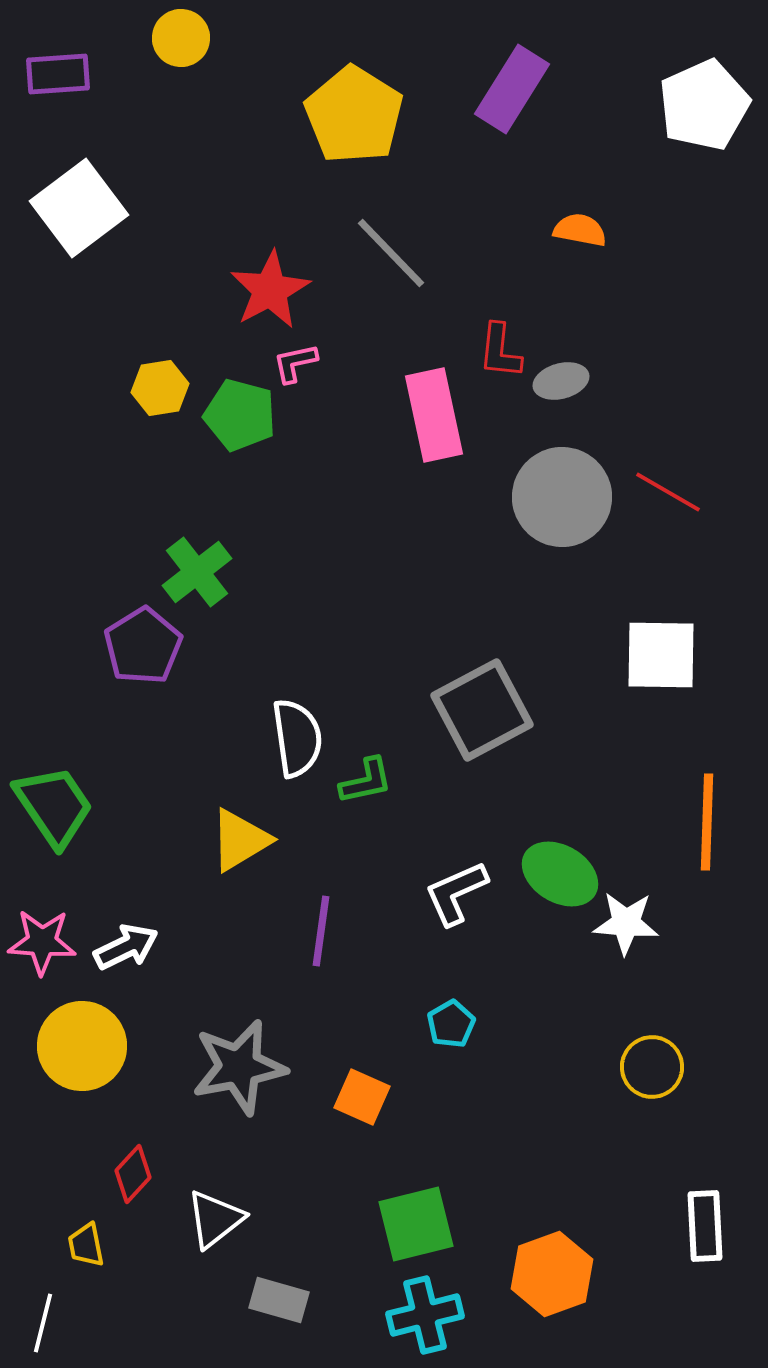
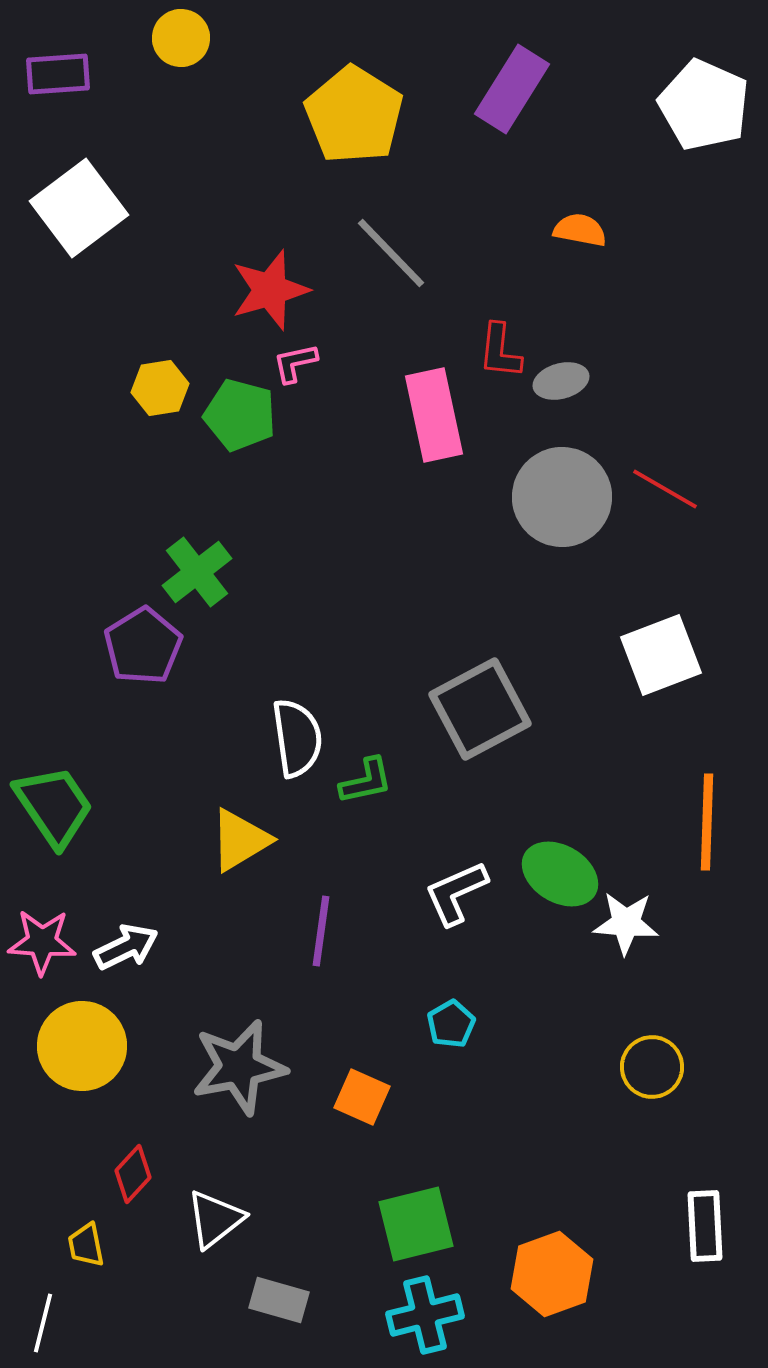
white pentagon at (704, 105): rotated 24 degrees counterclockwise
red star at (270, 290): rotated 12 degrees clockwise
red line at (668, 492): moved 3 px left, 3 px up
white square at (661, 655): rotated 22 degrees counterclockwise
gray square at (482, 710): moved 2 px left, 1 px up
